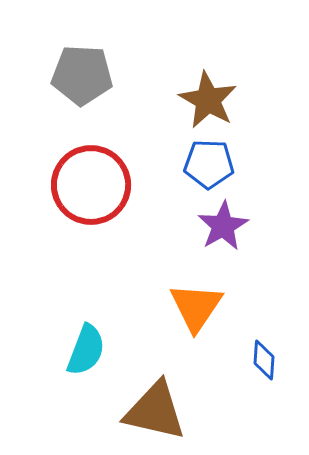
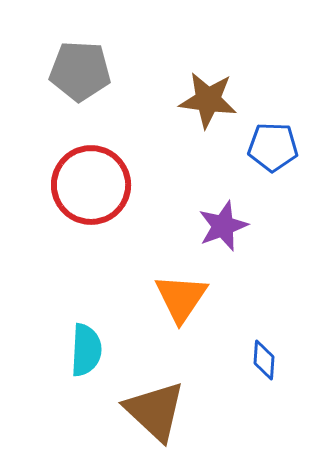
gray pentagon: moved 2 px left, 4 px up
brown star: rotated 22 degrees counterclockwise
blue pentagon: moved 64 px right, 17 px up
purple star: rotated 9 degrees clockwise
orange triangle: moved 15 px left, 9 px up
cyan semicircle: rotated 18 degrees counterclockwise
brown triangle: rotated 30 degrees clockwise
